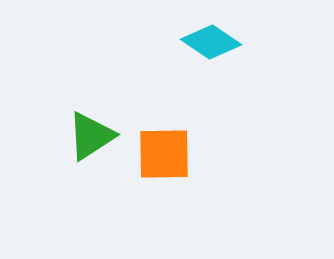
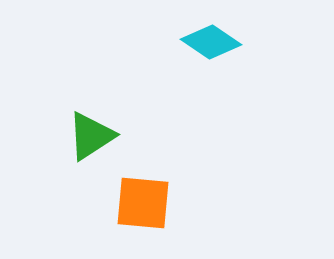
orange square: moved 21 px left, 49 px down; rotated 6 degrees clockwise
